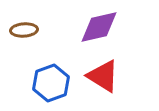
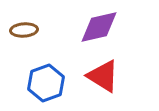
blue hexagon: moved 5 px left
